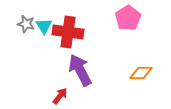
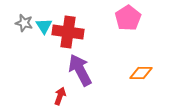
gray star: moved 2 px left, 1 px up
red arrow: rotated 18 degrees counterclockwise
